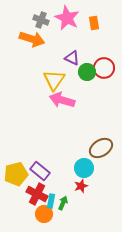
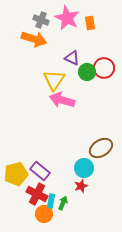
orange rectangle: moved 4 px left
orange arrow: moved 2 px right
